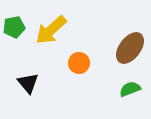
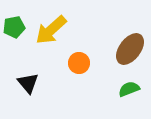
brown ellipse: moved 1 px down
green semicircle: moved 1 px left
